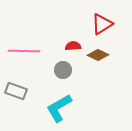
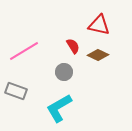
red triangle: moved 3 px left, 1 px down; rotated 45 degrees clockwise
red semicircle: rotated 63 degrees clockwise
pink line: rotated 32 degrees counterclockwise
gray circle: moved 1 px right, 2 px down
